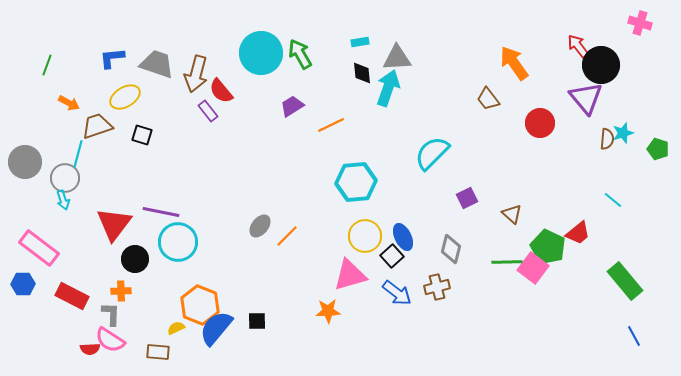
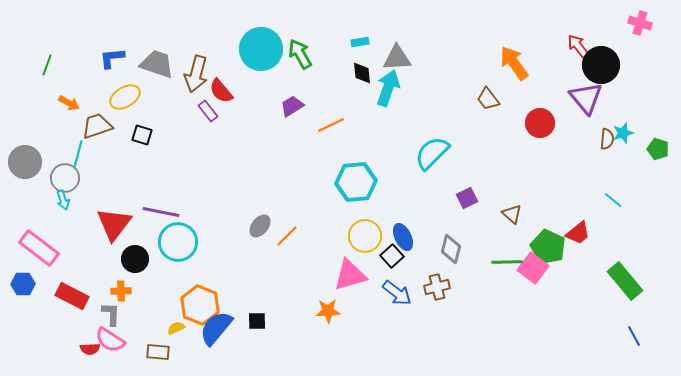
cyan circle at (261, 53): moved 4 px up
